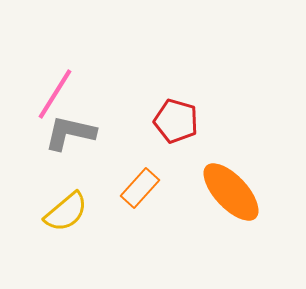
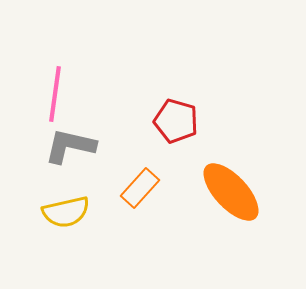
pink line: rotated 24 degrees counterclockwise
gray L-shape: moved 13 px down
yellow semicircle: rotated 27 degrees clockwise
